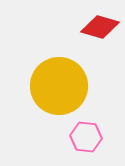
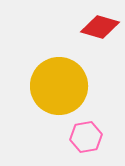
pink hexagon: rotated 16 degrees counterclockwise
